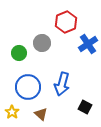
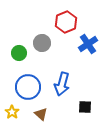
black square: rotated 24 degrees counterclockwise
